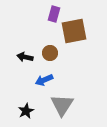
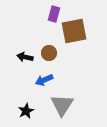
brown circle: moved 1 px left
